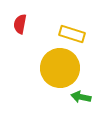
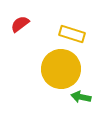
red semicircle: rotated 42 degrees clockwise
yellow circle: moved 1 px right, 1 px down
